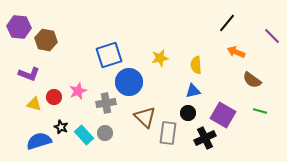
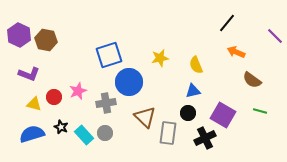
purple hexagon: moved 8 px down; rotated 20 degrees clockwise
purple line: moved 3 px right
yellow semicircle: rotated 18 degrees counterclockwise
blue semicircle: moved 7 px left, 7 px up
